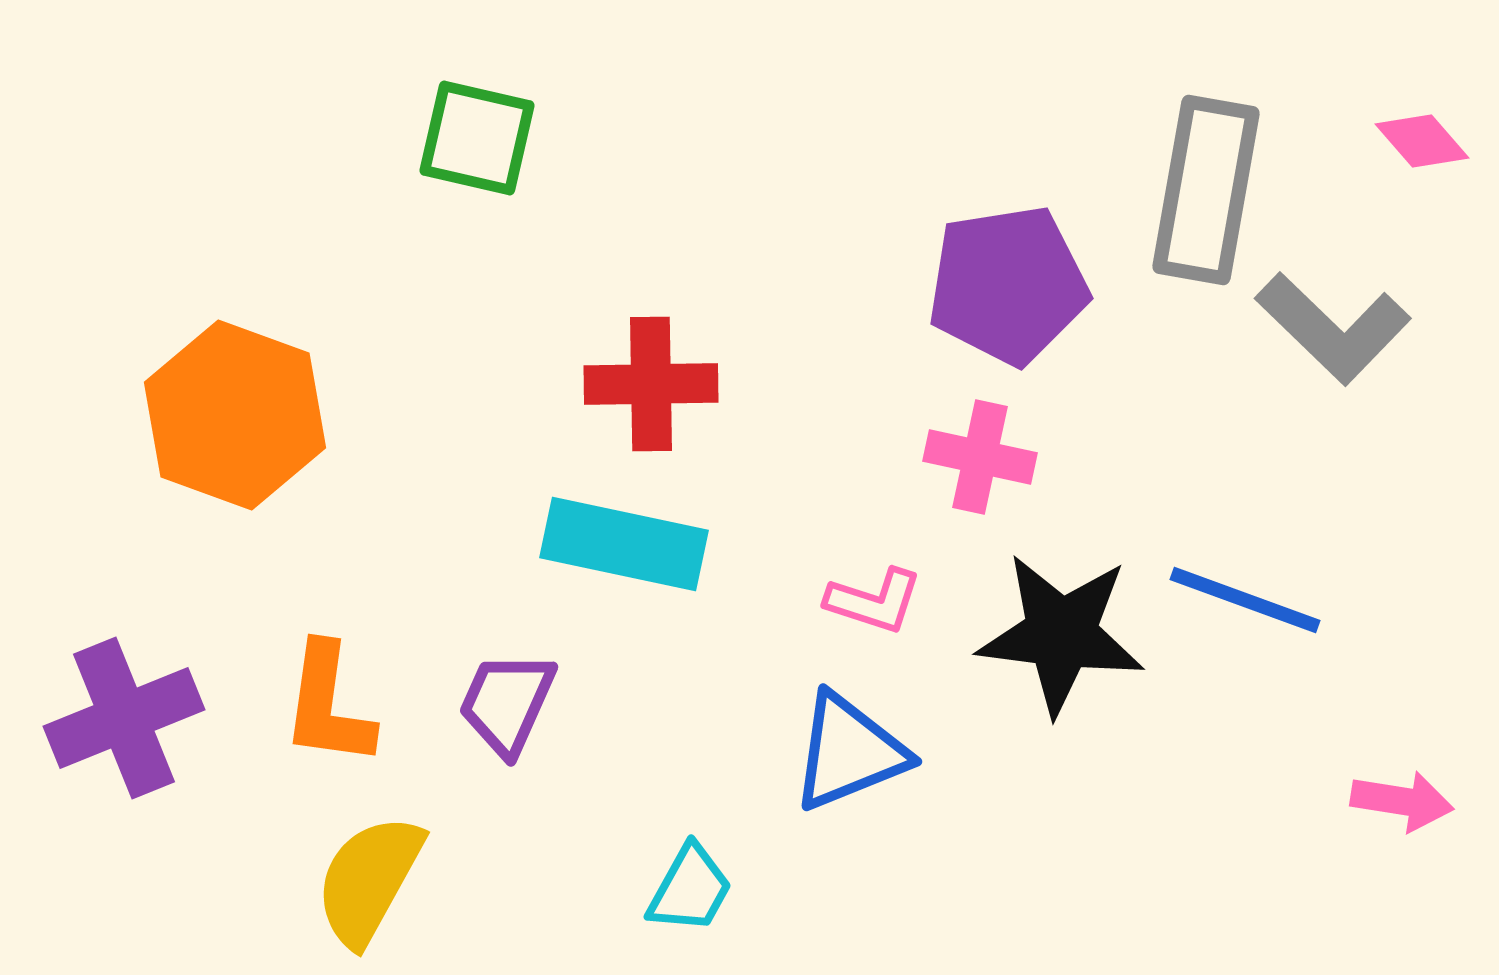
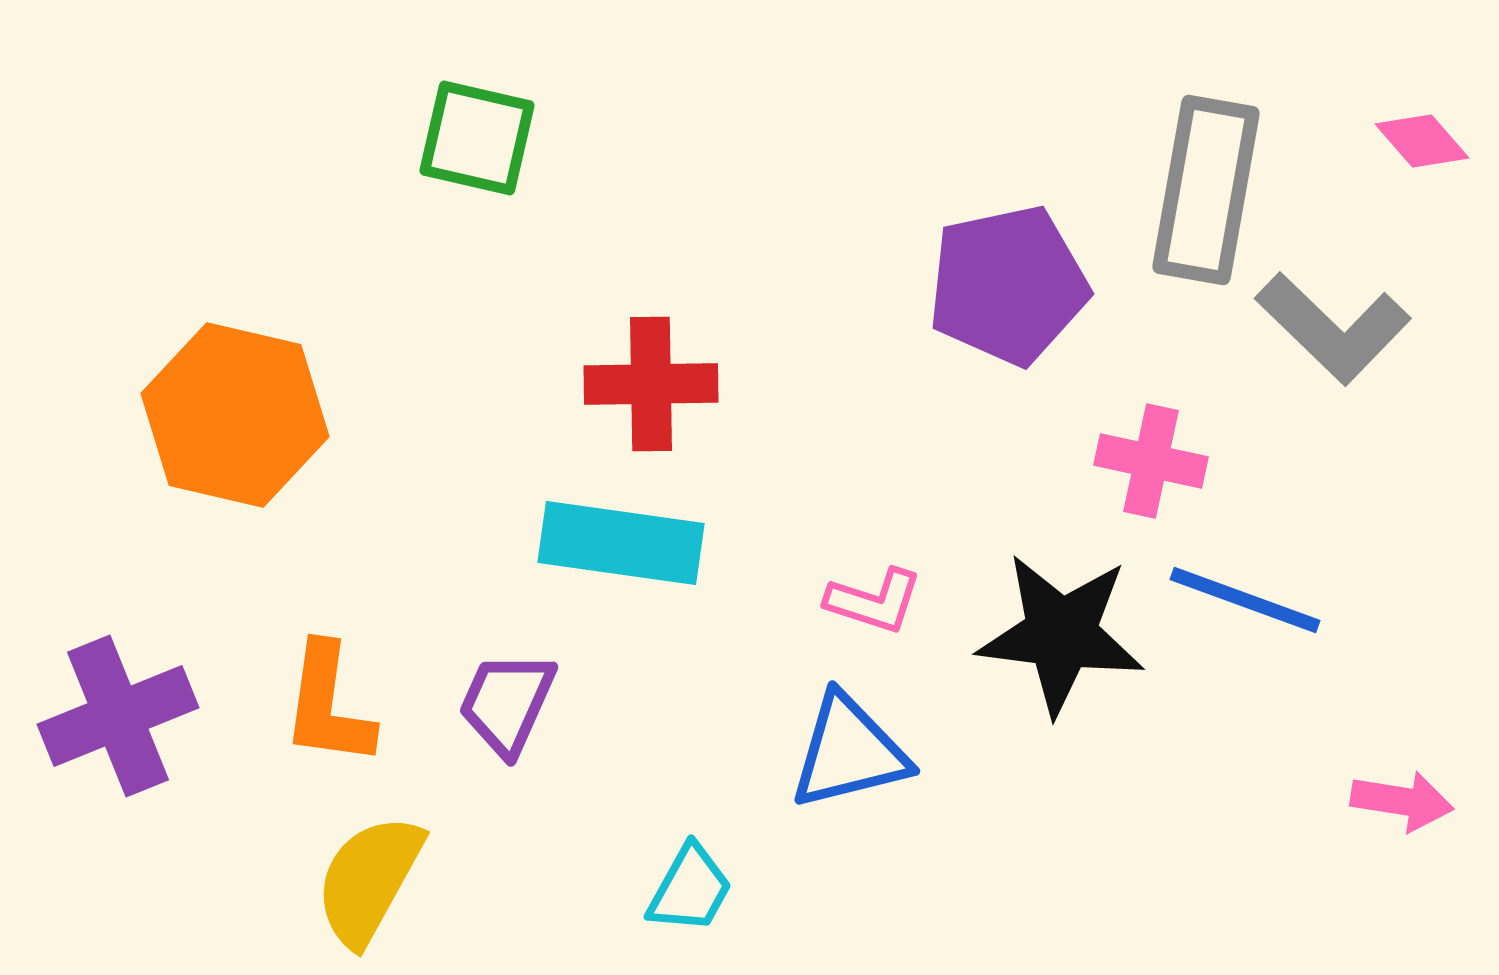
purple pentagon: rotated 3 degrees counterclockwise
orange hexagon: rotated 7 degrees counterclockwise
pink cross: moved 171 px right, 4 px down
cyan rectangle: moved 3 px left, 1 px up; rotated 4 degrees counterclockwise
purple cross: moved 6 px left, 2 px up
blue triangle: rotated 8 degrees clockwise
